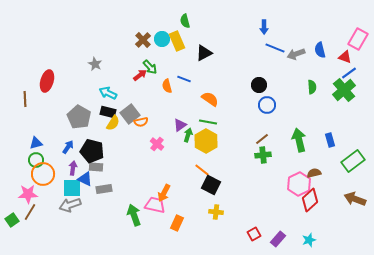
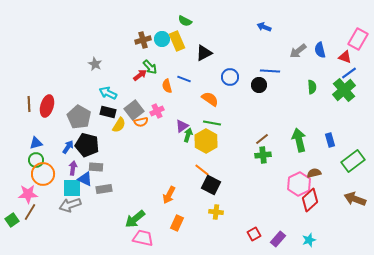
green semicircle at (185, 21): rotated 48 degrees counterclockwise
blue arrow at (264, 27): rotated 112 degrees clockwise
brown cross at (143, 40): rotated 28 degrees clockwise
blue line at (275, 48): moved 5 px left, 23 px down; rotated 18 degrees counterclockwise
gray arrow at (296, 54): moved 2 px right, 3 px up; rotated 18 degrees counterclockwise
red ellipse at (47, 81): moved 25 px down
brown line at (25, 99): moved 4 px right, 5 px down
blue circle at (267, 105): moved 37 px left, 28 px up
gray square at (130, 114): moved 4 px right, 4 px up
green line at (208, 122): moved 4 px right, 1 px down
yellow semicircle at (113, 123): moved 6 px right, 2 px down
purple triangle at (180, 125): moved 2 px right, 1 px down
pink cross at (157, 144): moved 33 px up; rotated 24 degrees clockwise
black pentagon at (92, 151): moved 5 px left, 6 px up
orange arrow at (164, 193): moved 5 px right, 2 px down
pink trapezoid at (155, 205): moved 12 px left, 33 px down
green arrow at (134, 215): moved 1 px right, 4 px down; rotated 110 degrees counterclockwise
